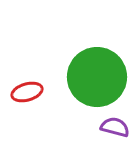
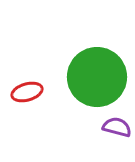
purple semicircle: moved 2 px right
